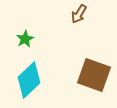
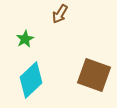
brown arrow: moved 19 px left
cyan diamond: moved 2 px right
